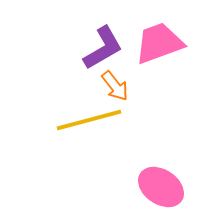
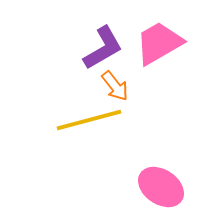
pink trapezoid: rotated 10 degrees counterclockwise
